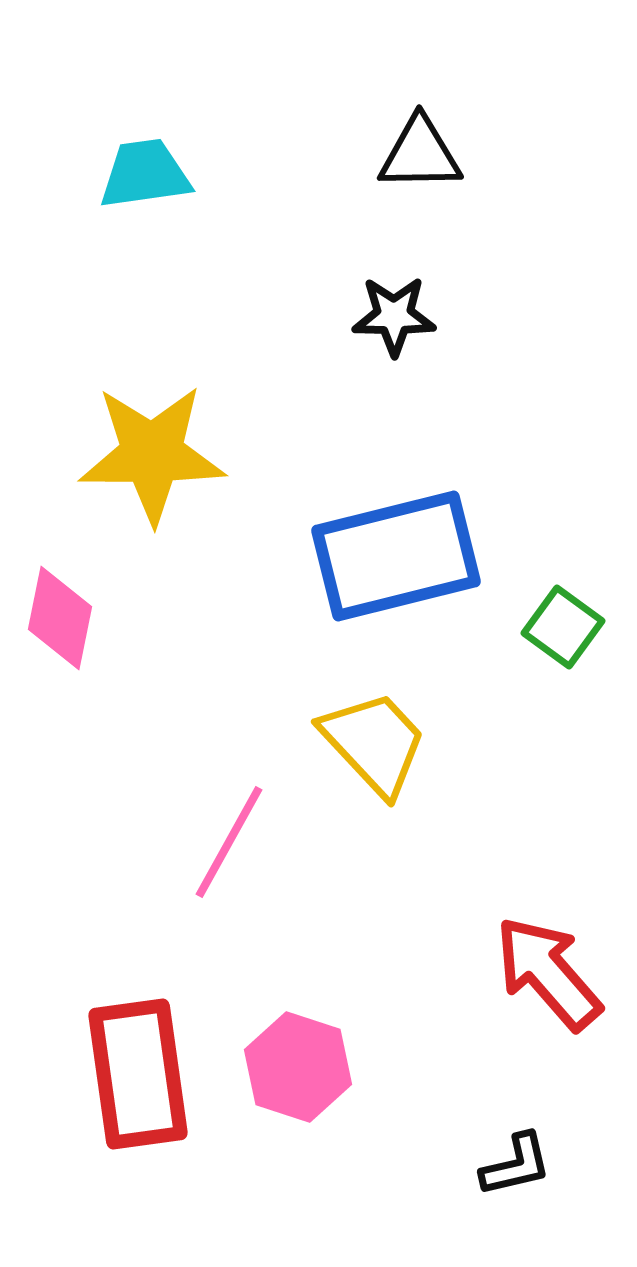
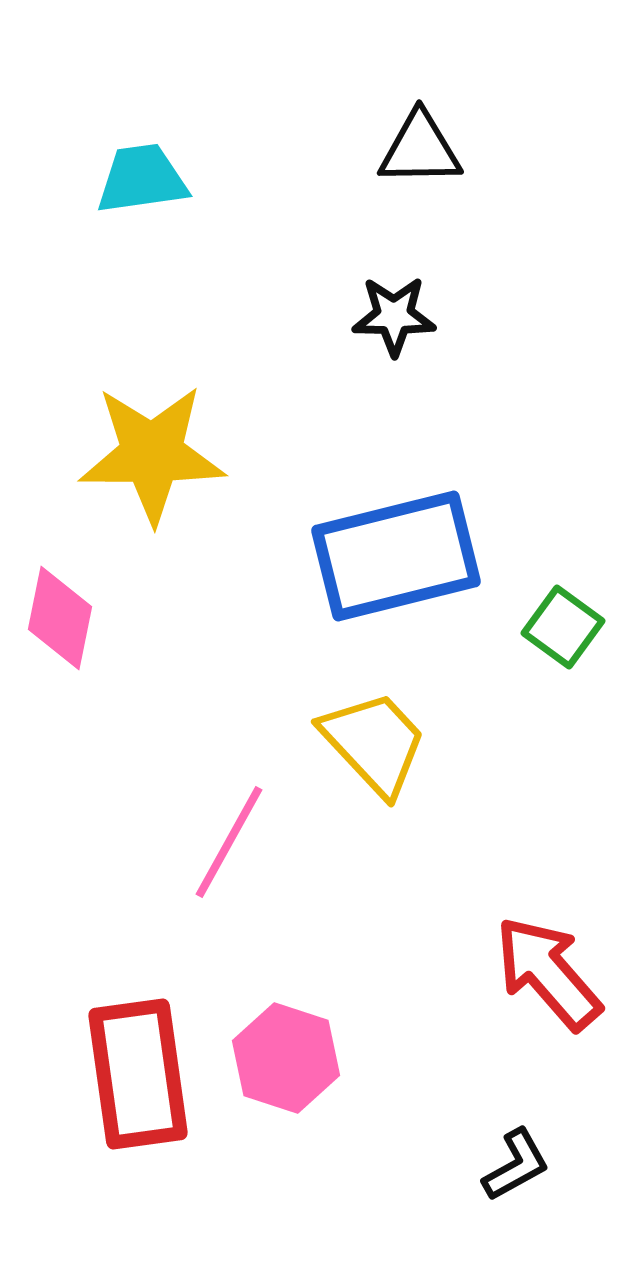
black triangle: moved 5 px up
cyan trapezoid: moved 3 px left, 5 px down
pink hexagon: moved 12 px left, 9 px up
black L-shape: rotated 16 degrees counterclockwise
